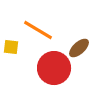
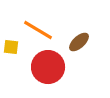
brown ellipse: moved 6 px up
red circle: moved 6 px left, 1 px up
